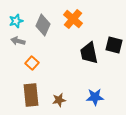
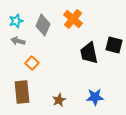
brown rectangle: moved 9 px left, 3 px up
brown star: rotated 16 degrees counterclockwise
